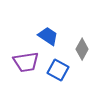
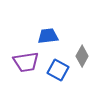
blue trapezoid: rotated 40 degrees counterclockwise
gray diamond: moved 7 px down
